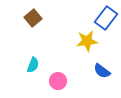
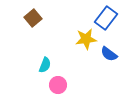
yellow star: moved 1 px left, 2 px up
cyan semicircle: moved 12 px right
blue semicircle: moved 7 px right, 17 px up
pink circle: moved 4 px down
